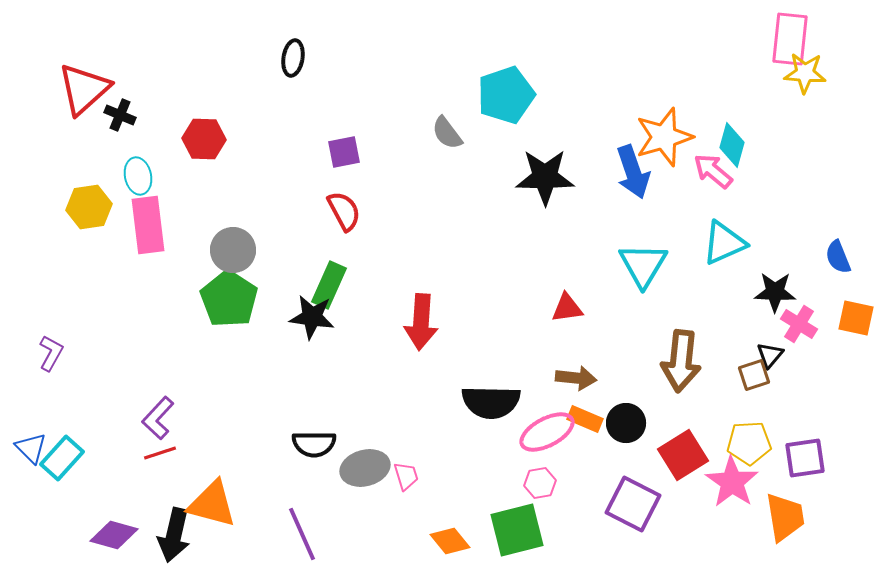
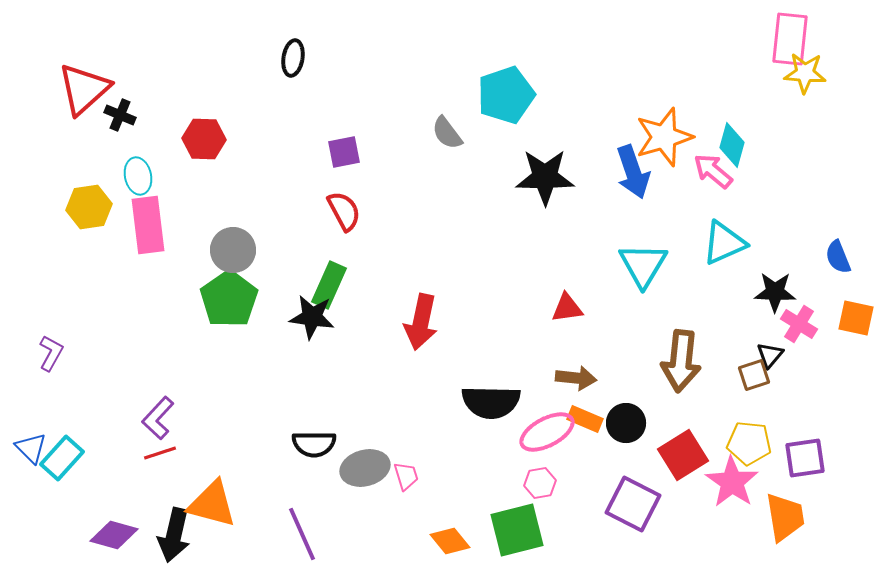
green pentagon at (229, 299): rotated 4 degrees clockwise
red arrow at (421, 322): rotated 8 degrees clockwise
yellow pentagon at (749, 443): rotated 9 degrees clockwise
